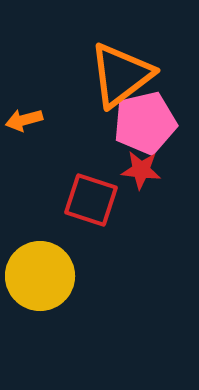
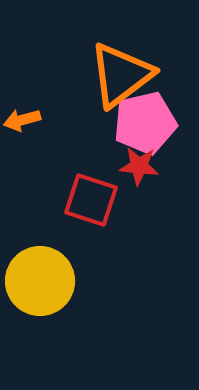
orange arrow: moved 2 px left
red star: moved 2 px left, 4 px up
yellow circle: moved 5 px down
